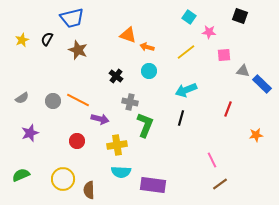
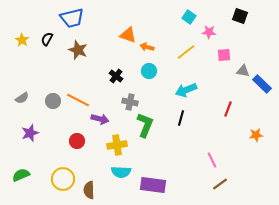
yellow star: rotated 16 degrees counterclockwise
